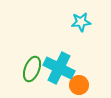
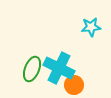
cyan star: moved 10 px right, 5 px down
orange circle: moved 5 px left
